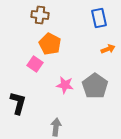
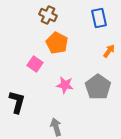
brown cross: moved 8 px right; rotated 18 degrees clockwise
orange pentagon: moved 7 px right, 1 px up
orange arrow: moved 1 px right, 2 px down; rotated 32 degrees counterclockwise
gray pentagon: moved 3 px right, 1 px down
black L-shape: moved 1 px left, 1 px up
gray arrow: rotated 24 degrees counterclockwise
